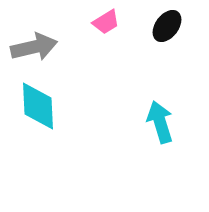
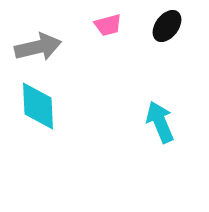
pink trapezoid: moved 2 px right, 3 px down; rotated 16 degrees clockwise
gray arrow: moved 4 px right
cyan arrow: rotated 6 degrees counterclockwise
